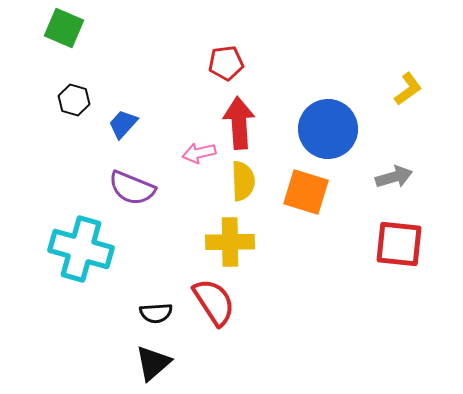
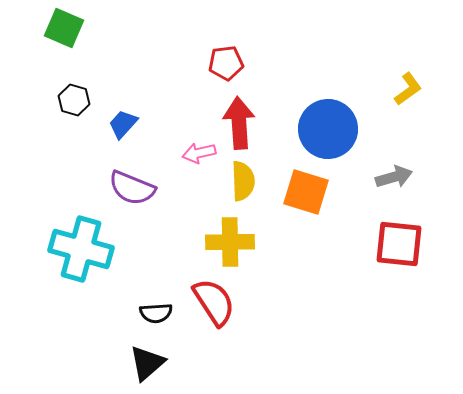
black triangle: moved 6 px left
